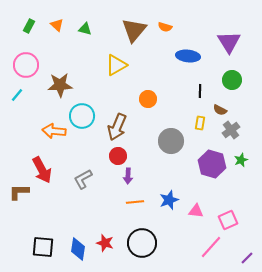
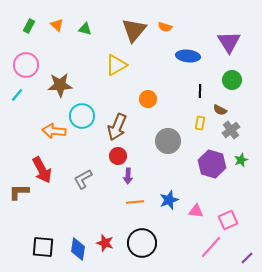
gray circle: moved 3 px left
